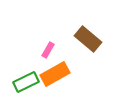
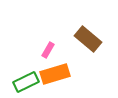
orange rectangle: rotated 12 degrees clockwise
